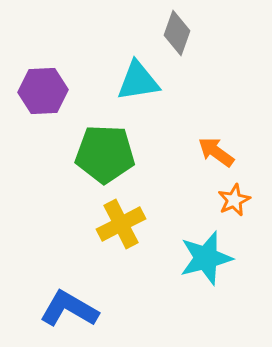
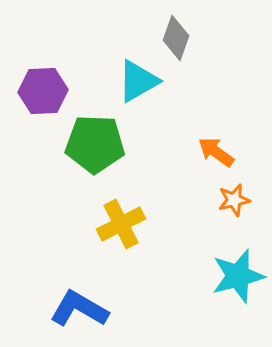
gray diamond: moved 1 px left, 5 px down
cyan triangle: rotated 21 degrees counterclockwise
green pentagon: moved 10 px left, 10 px up
orange star: rotated 12 degrees clockwise
cyan star: moved 32 px right, 18 px down
blue L-shape: moved 10 px right
